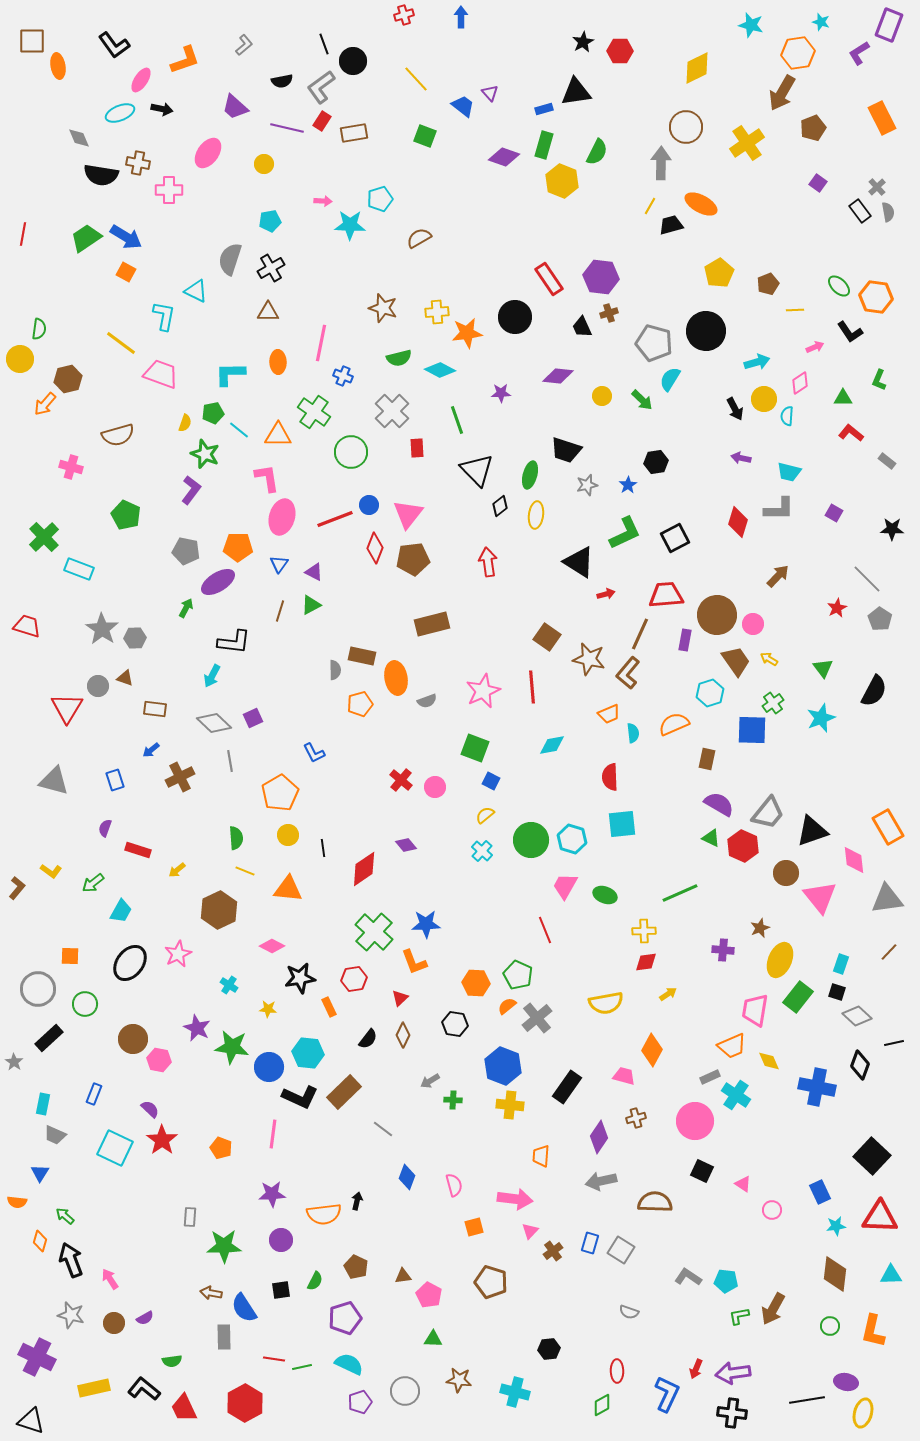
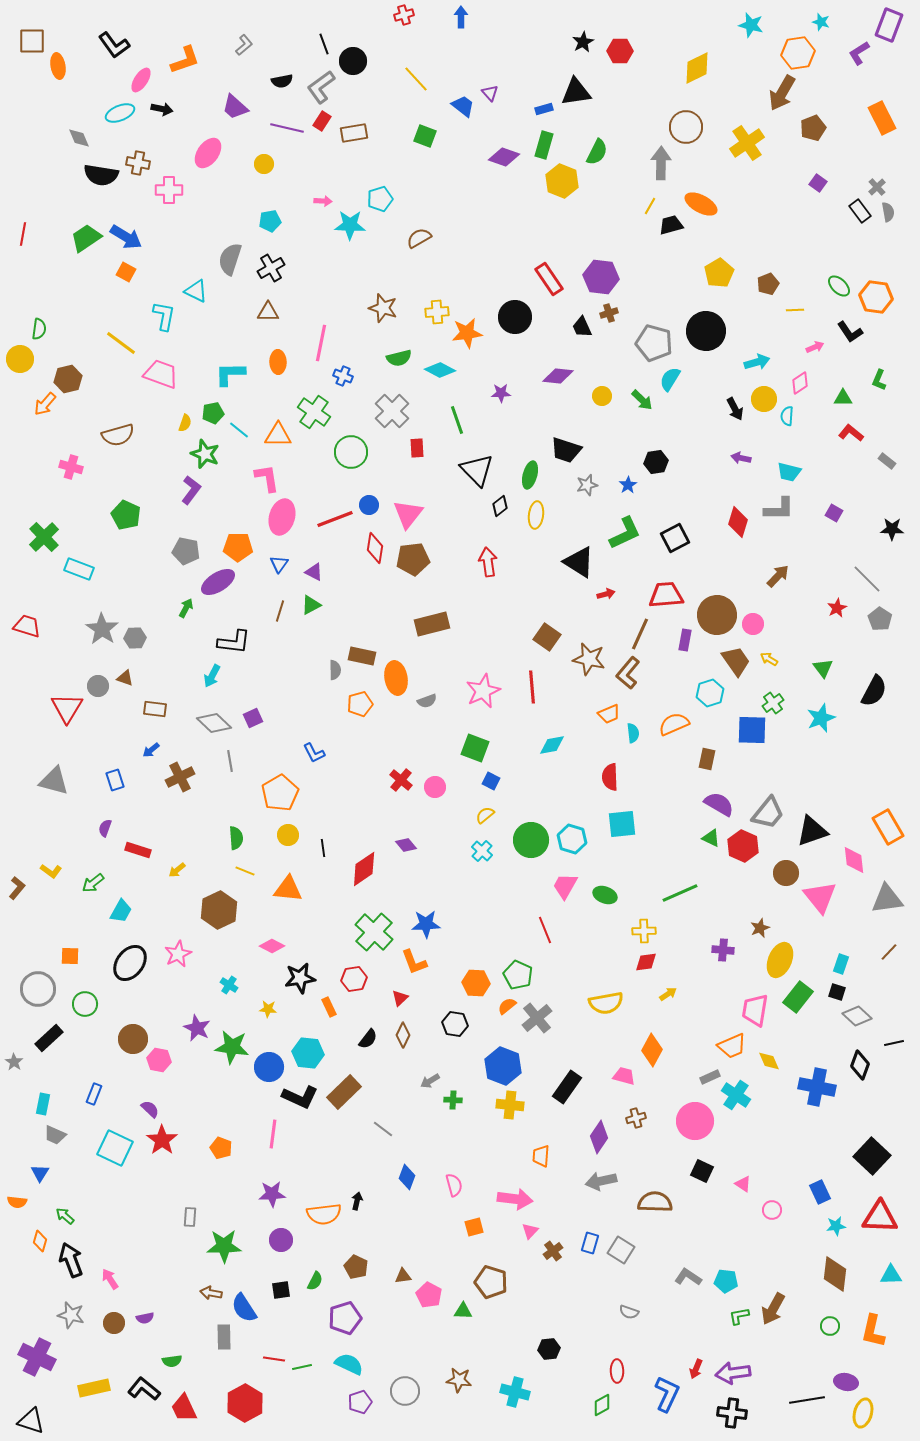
red diamond at (375, 548): rotated 12 degrees counterclockwise
purple semicircle at (145, 1318): rotated 18 degrees clockwise
green triangle at (433, 1339): moved 30 px right, 28 px up
